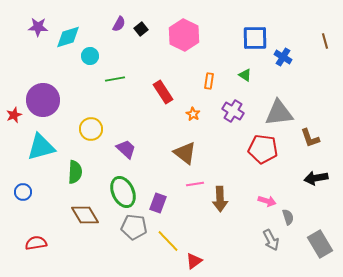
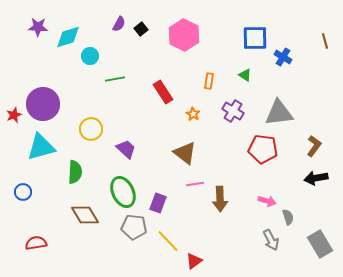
purple circle: moved 4 px down
brown L-shape: moved 4 px right, 8 px down; rotated 125 degrees counterclockwise
